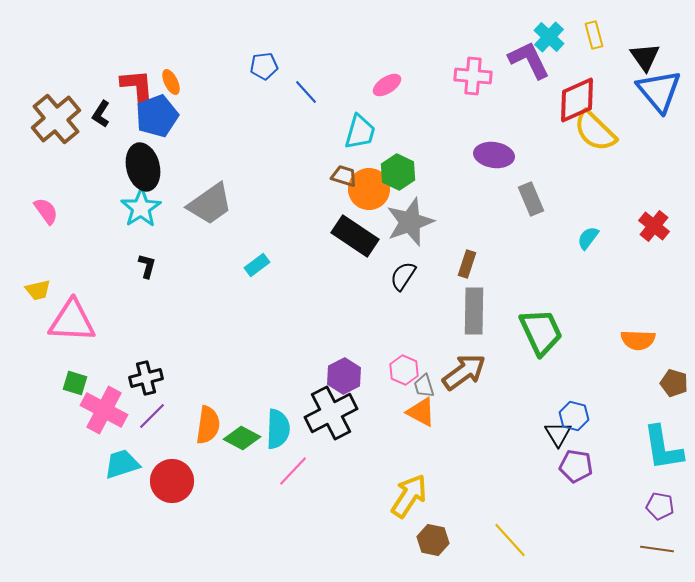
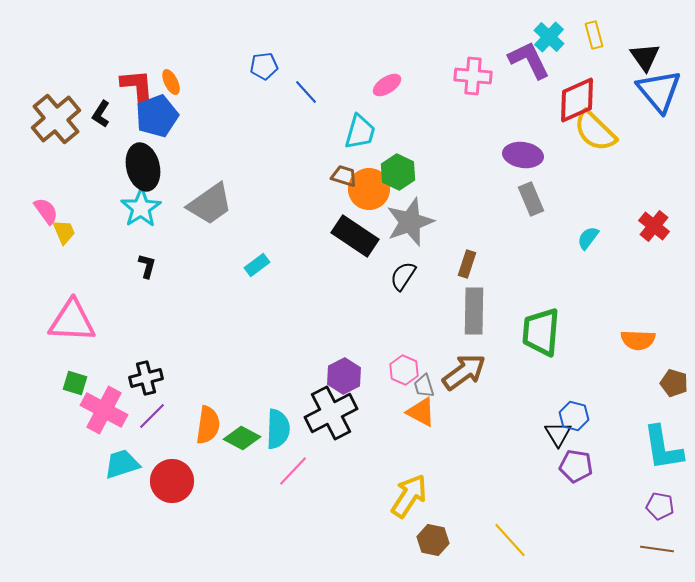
purple ellipse at (494, 155): moved 29 px right
yellow trapezoid at (38, 290): moved 26 px right, 58 px up; rotated 100 degrees counterclockwise
green trapezoid at (541, 332): rotated 150 degrees counterclockwise
